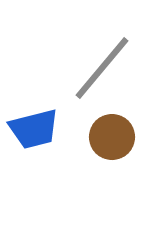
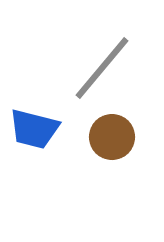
blue trapezoid: rotated 28 degrees clockwise
